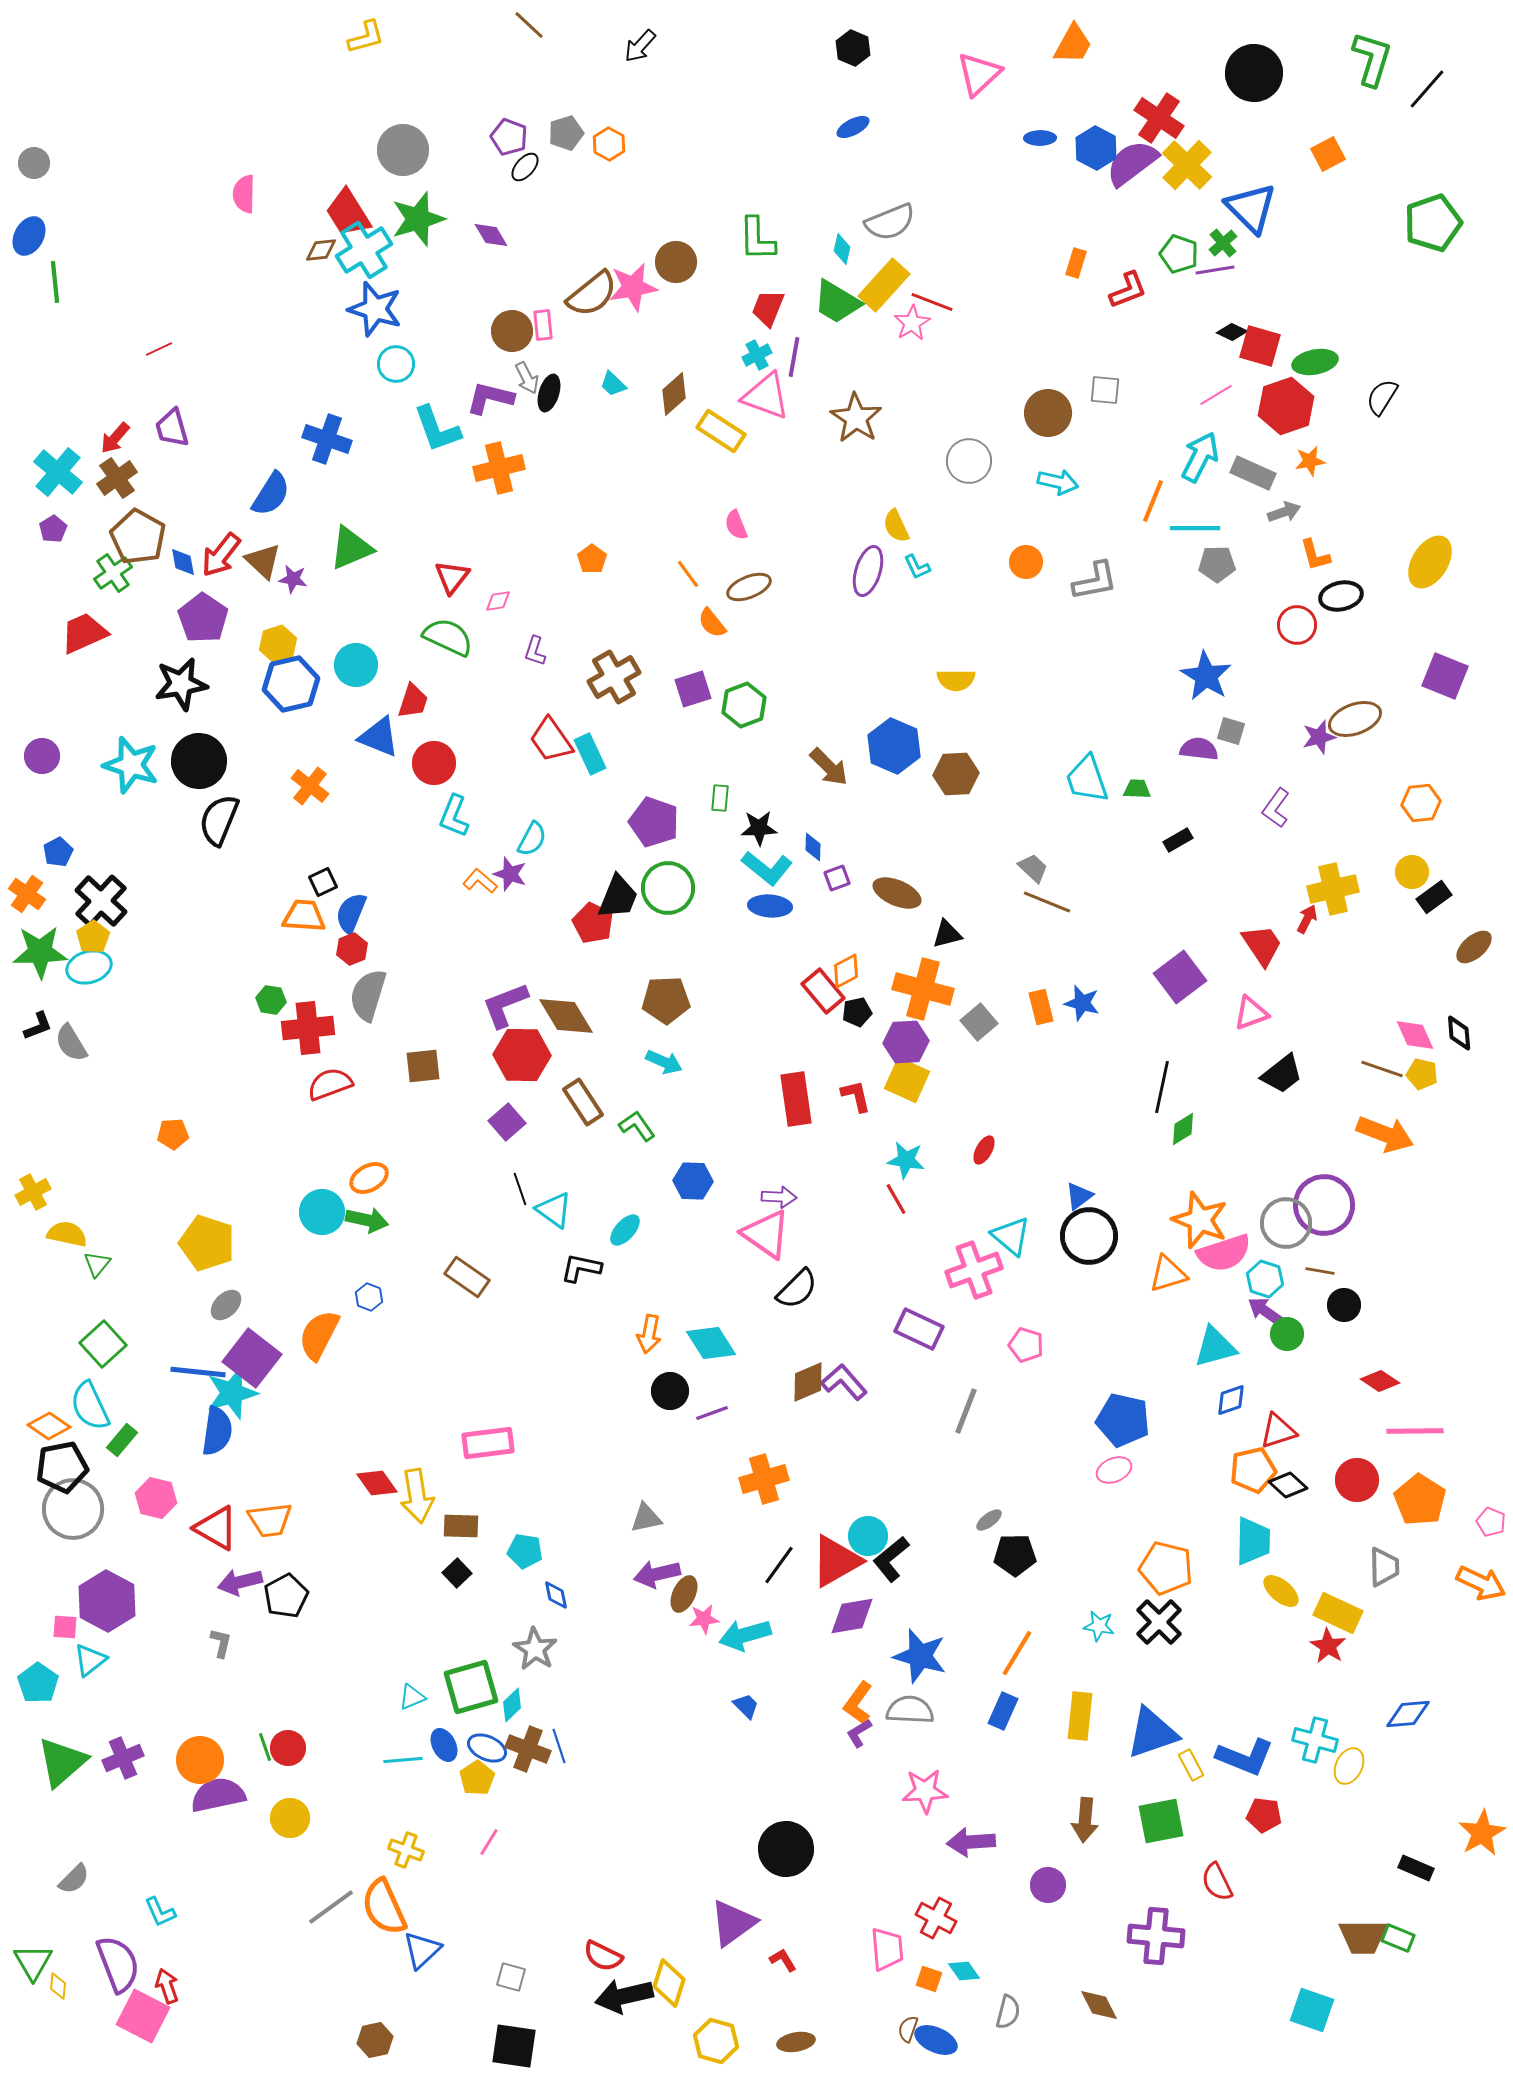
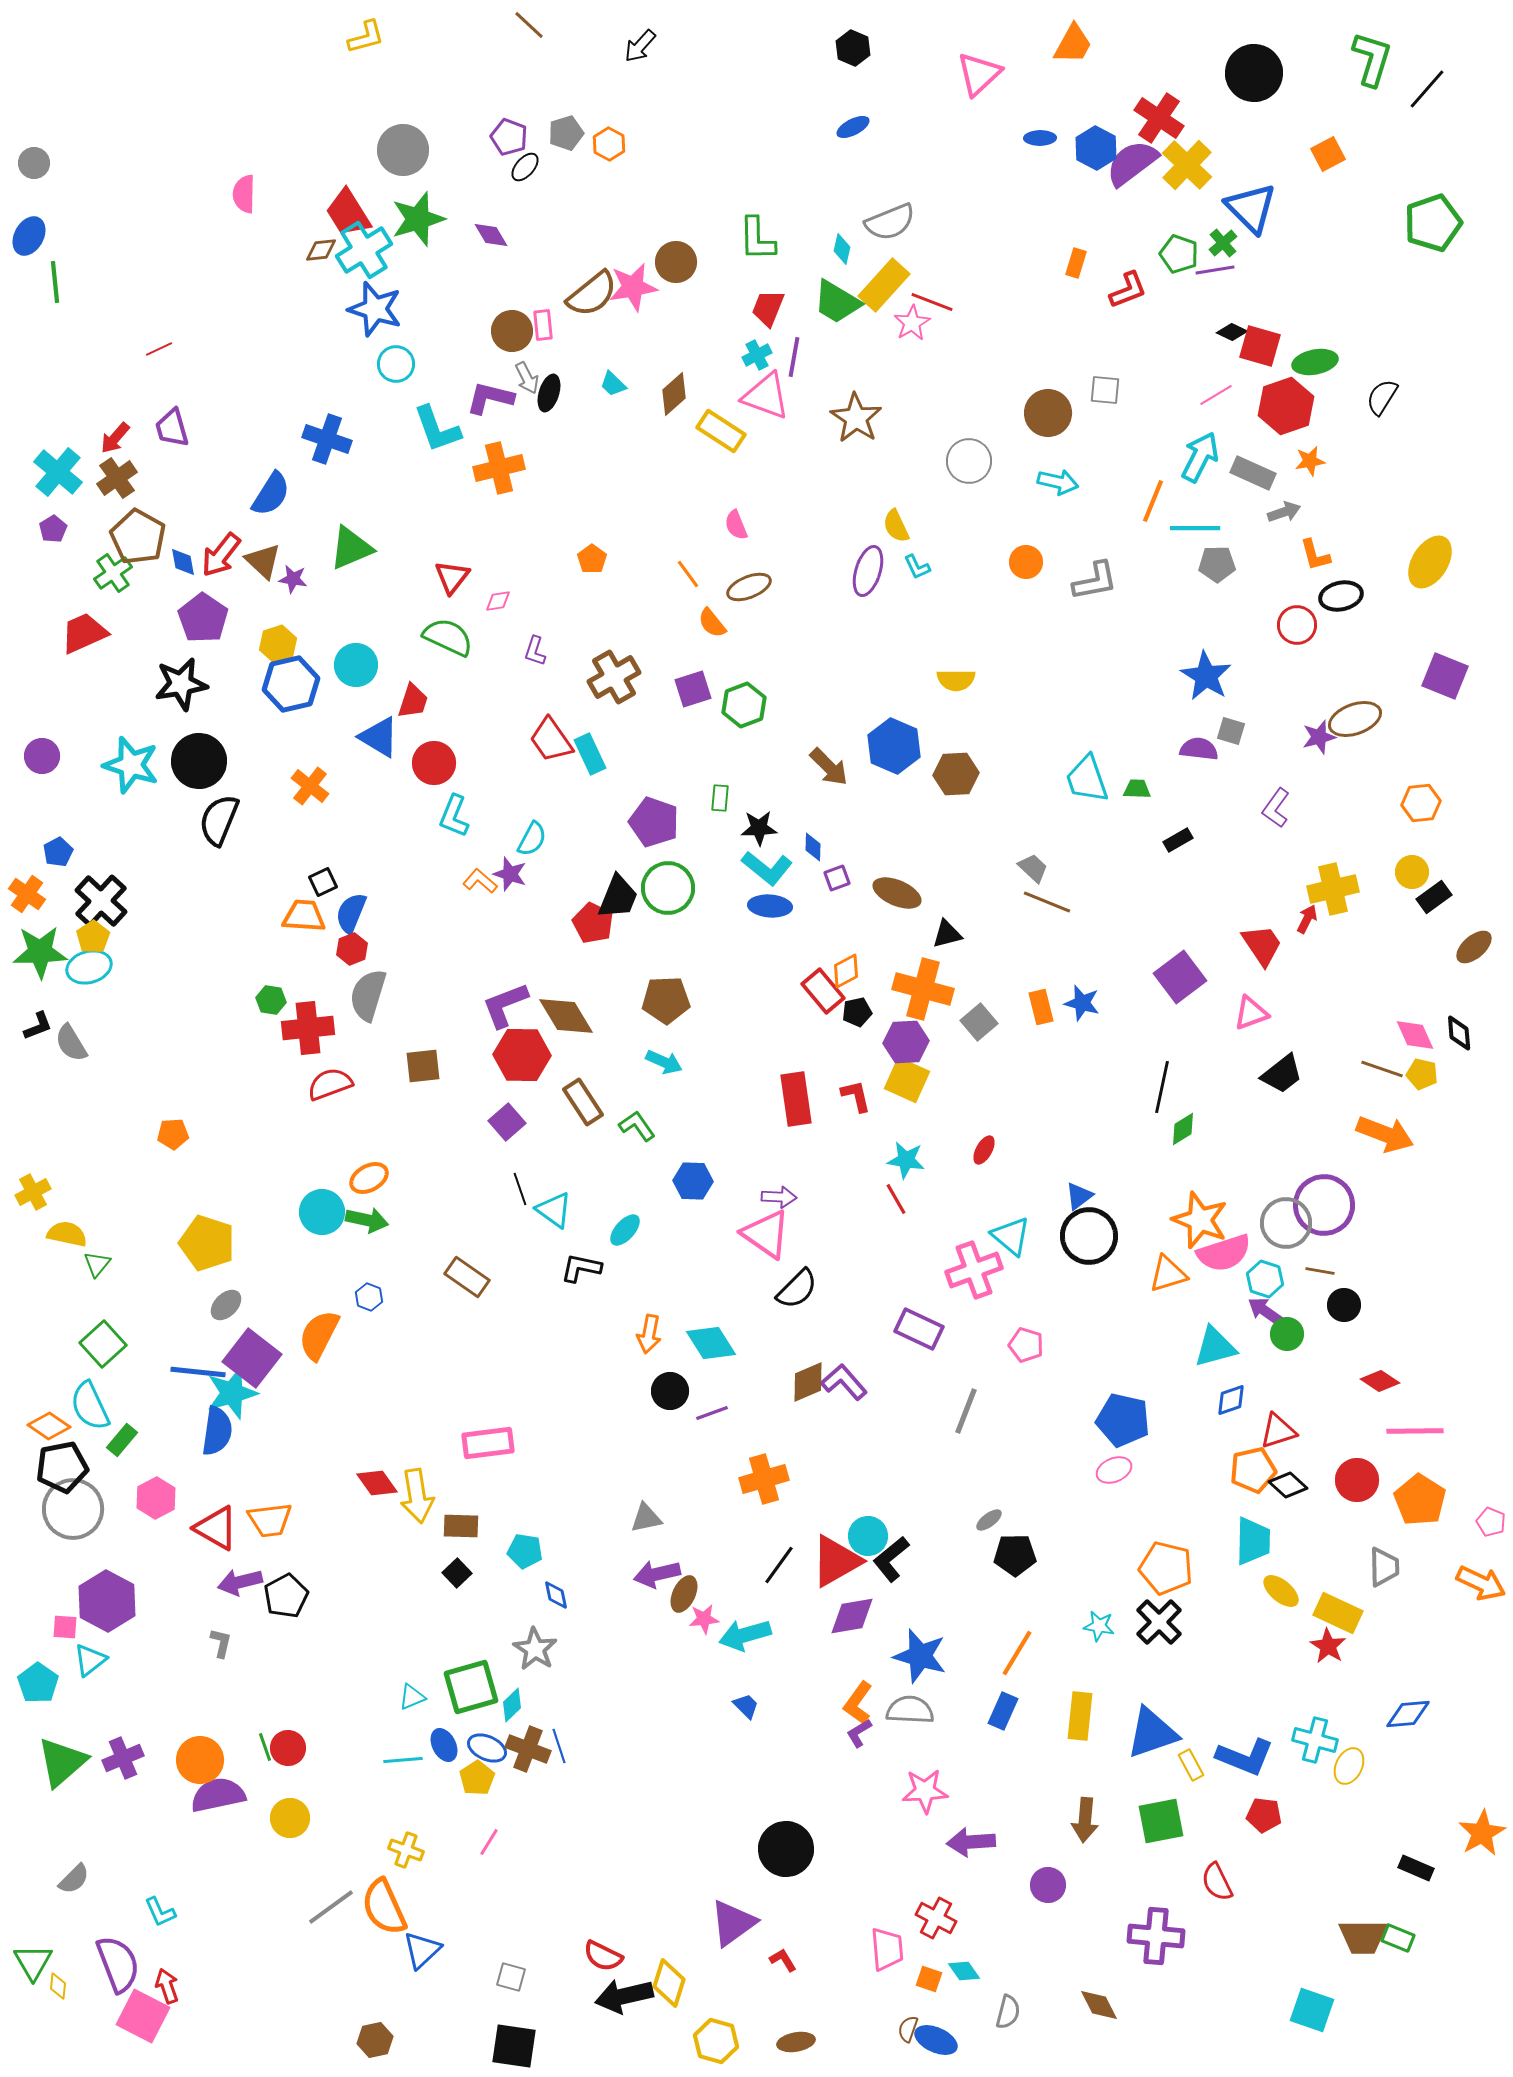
blue triangle at (379, 737): rotated 9 degrees clockwise
pink hexagon at (156, 1498): rotated 18 degrees clockwise
